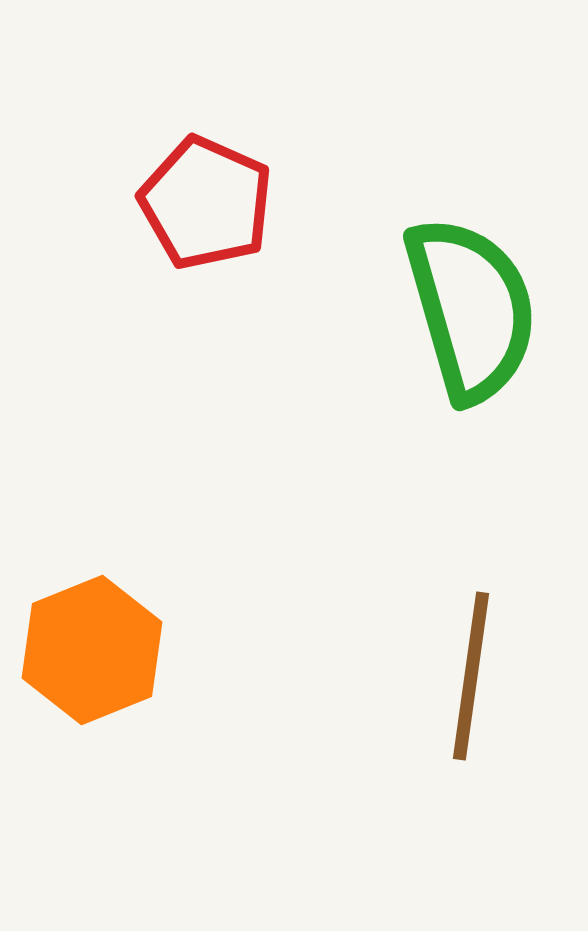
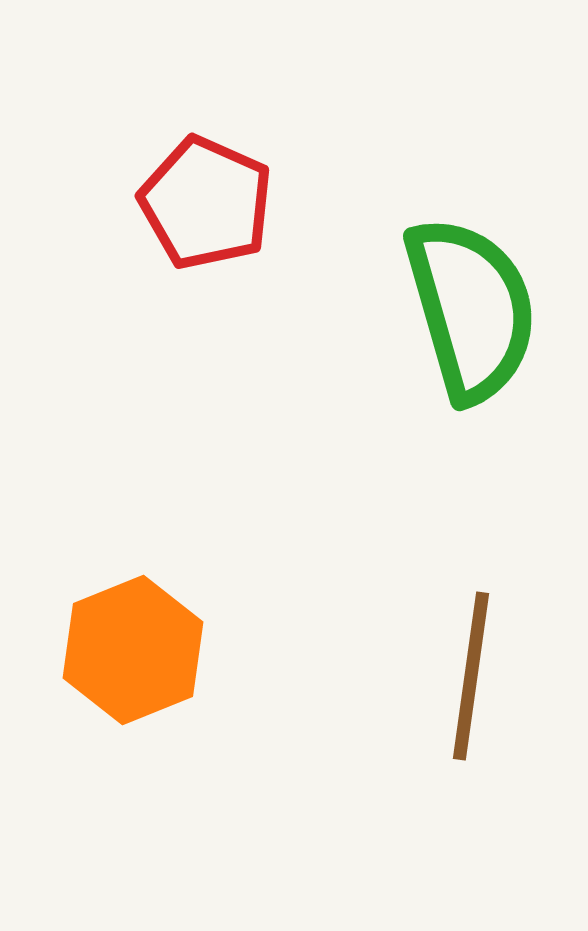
orange hexagon: moved 41 px right
